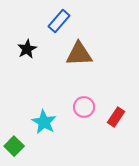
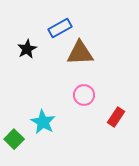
blue rectangle: moved 1 px right, 7 px down; rotated 20 degrees clockwise
brown triangle: moved 1 px right, 1 px up
pink circle: moved 12 px up
cyan star: moved 1 px left
green square: moved 7 px up
